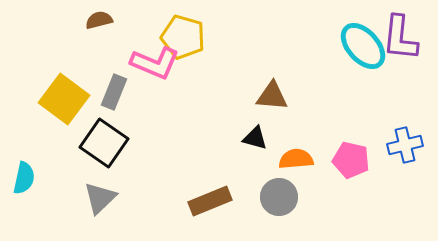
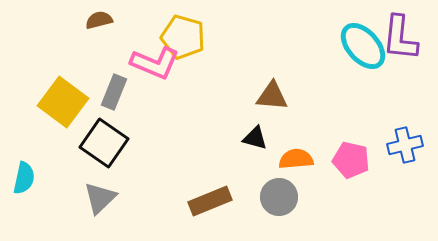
yellow square: moved 1 px left, 3 px down
